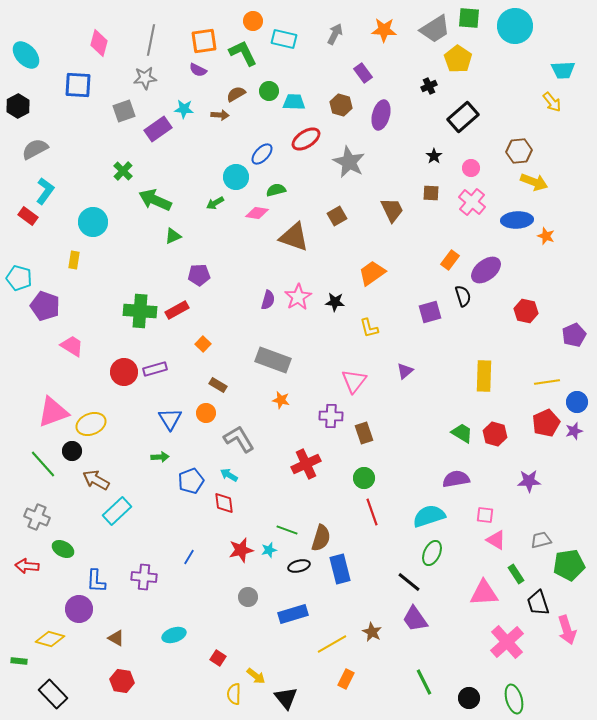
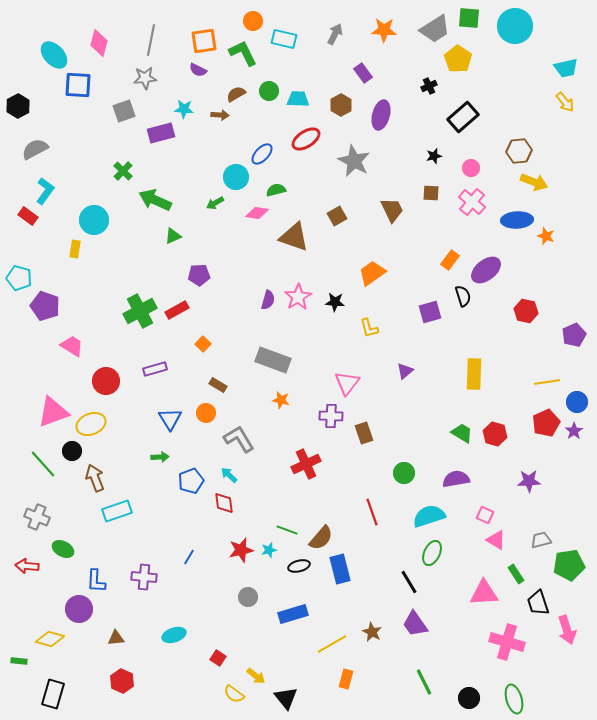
cyan ellipse at (26, 55): moved 28 px right
cyan trapezoid at (563, 70): moved 3 px right, 2 px up; rotated 10 degrees counterclockwise
cyan trapezoid at (294, 102): moved 4 px right, 3 px up
yellow arrow at (552, 102): moved 13 px right
brown hexagon at (341, 105): rotated 15 degrees clockwise
purple rectangle at (158, 129): moved 3 px right, 4 px down; rotated 20 degrees clockwise
black star at (434, 156): rotated 21 degrees clockwise
gray star at (349, 162): moved 5 px right, 1 px up
cyan circle at (93, 222): moved 1 px right, 2 px up
yellow rectangle at (74, 260): moved 1 px right, 11 px up
green cross at (140, 311): rotated 32 degrees counterclockwise
red circle at (124, 372): moved 18 px left, 9 px down
yellow rectangle at (484, 376): moved 10 px left, 2 px up
pink triangle at (354, 381): moved 7 px left, 2 px down
purple star at (574, 431): rotated 18 degrees counterclockwise
cyan arrow at (229, 475): rotated 12 degrees clockwise
green circle at (364, 478): moved 40 px right, 5 px up
brown arrow at (96, 480): moved 1 px left, 2 px up; rotated 40 degrees clockwise
cyan rectangle at (117, 511): rotated 24 degrees clockwise
pink square at (485, 515): rotated 18 degrees clockwise
brown semicircle at (321, 538): rotated 24 degrees clockwise
black line at (409, 582): rotated 20 degrees clockwise
purple trapezoid at (415, 619): moved 5 px down
brown triangle at (116, 638): rotated 36 degrees counterclockwise
pink cross at (507, 642): rotated 32 degrees counterclockwise
orange rectangle at (346, 679): rotated 12 degrees counterclockwise
red hexagon at (122, 681): rotated 15 degrees clockwise
black rectangle at (53, 694): rotated 60 degrees clockwise
yellow semicircle at (234, 694): rotated 55 degrees counterclockwise
